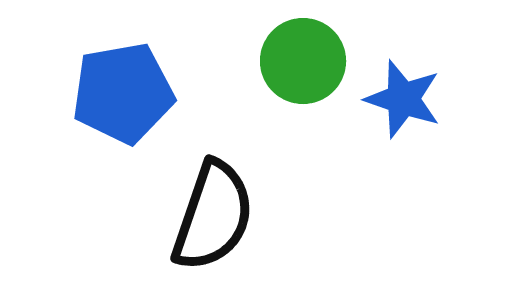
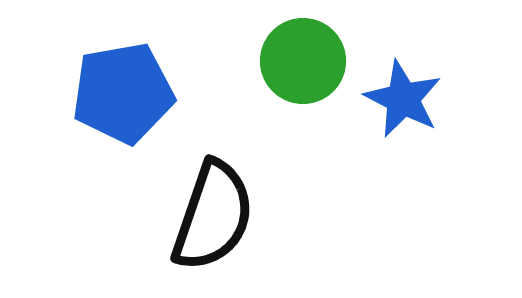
blue star: rotated 8 degrees clockwise
